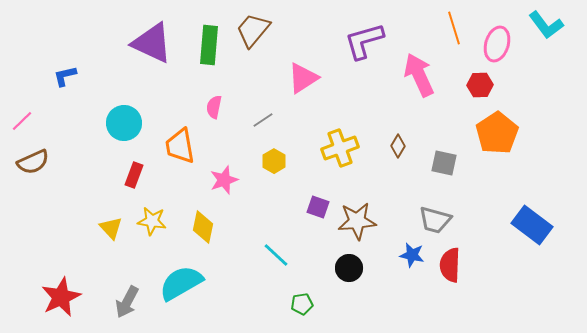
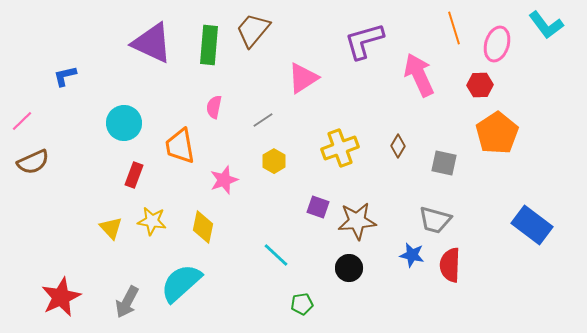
cyan semicircle: rotated 12 degrees counterclockwise
